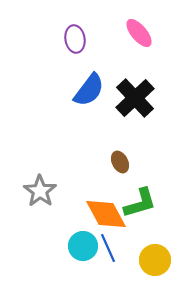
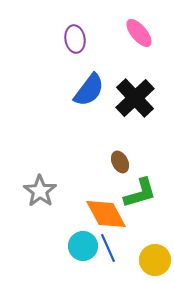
green L-shape: moved 10 px up
